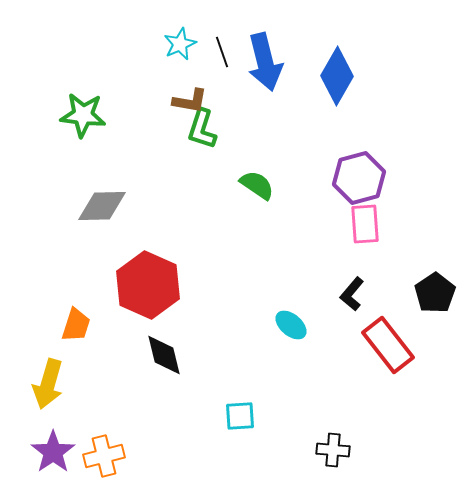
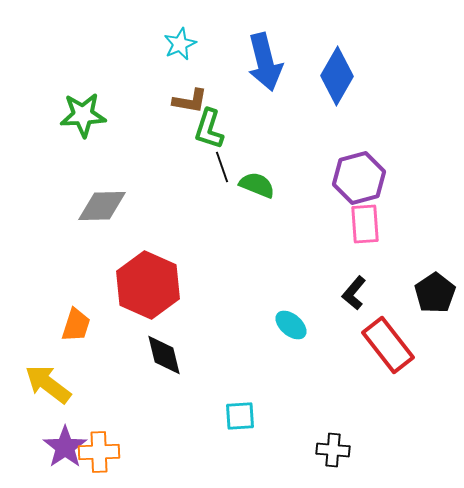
black line: moved 115 px down
green star: rotated 9 degrees counterclockwise
green L-shape: moved 7 px right
green semicircle: rotated 12 degrees counterclockwise
black L-shape: moved 2 px right, 1 px up
yellow arrow: rotated 111 degrees clockwise
purple star: moved 12 px right, 5 px up
orange cross: moved 5 px left, 4 px up; rotated 12 degrees clockwise
